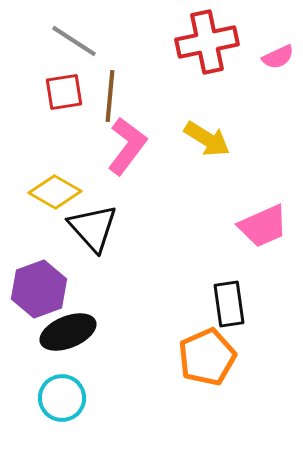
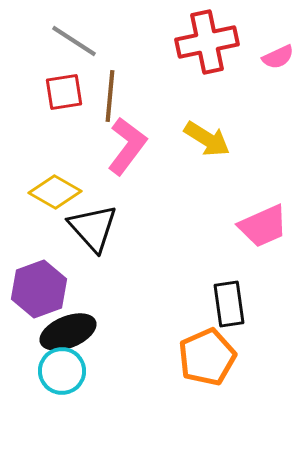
cyan circle: moved 27 px up
